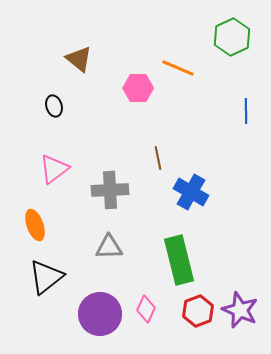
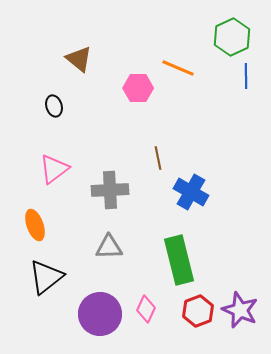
blue line: moved 35 px up
